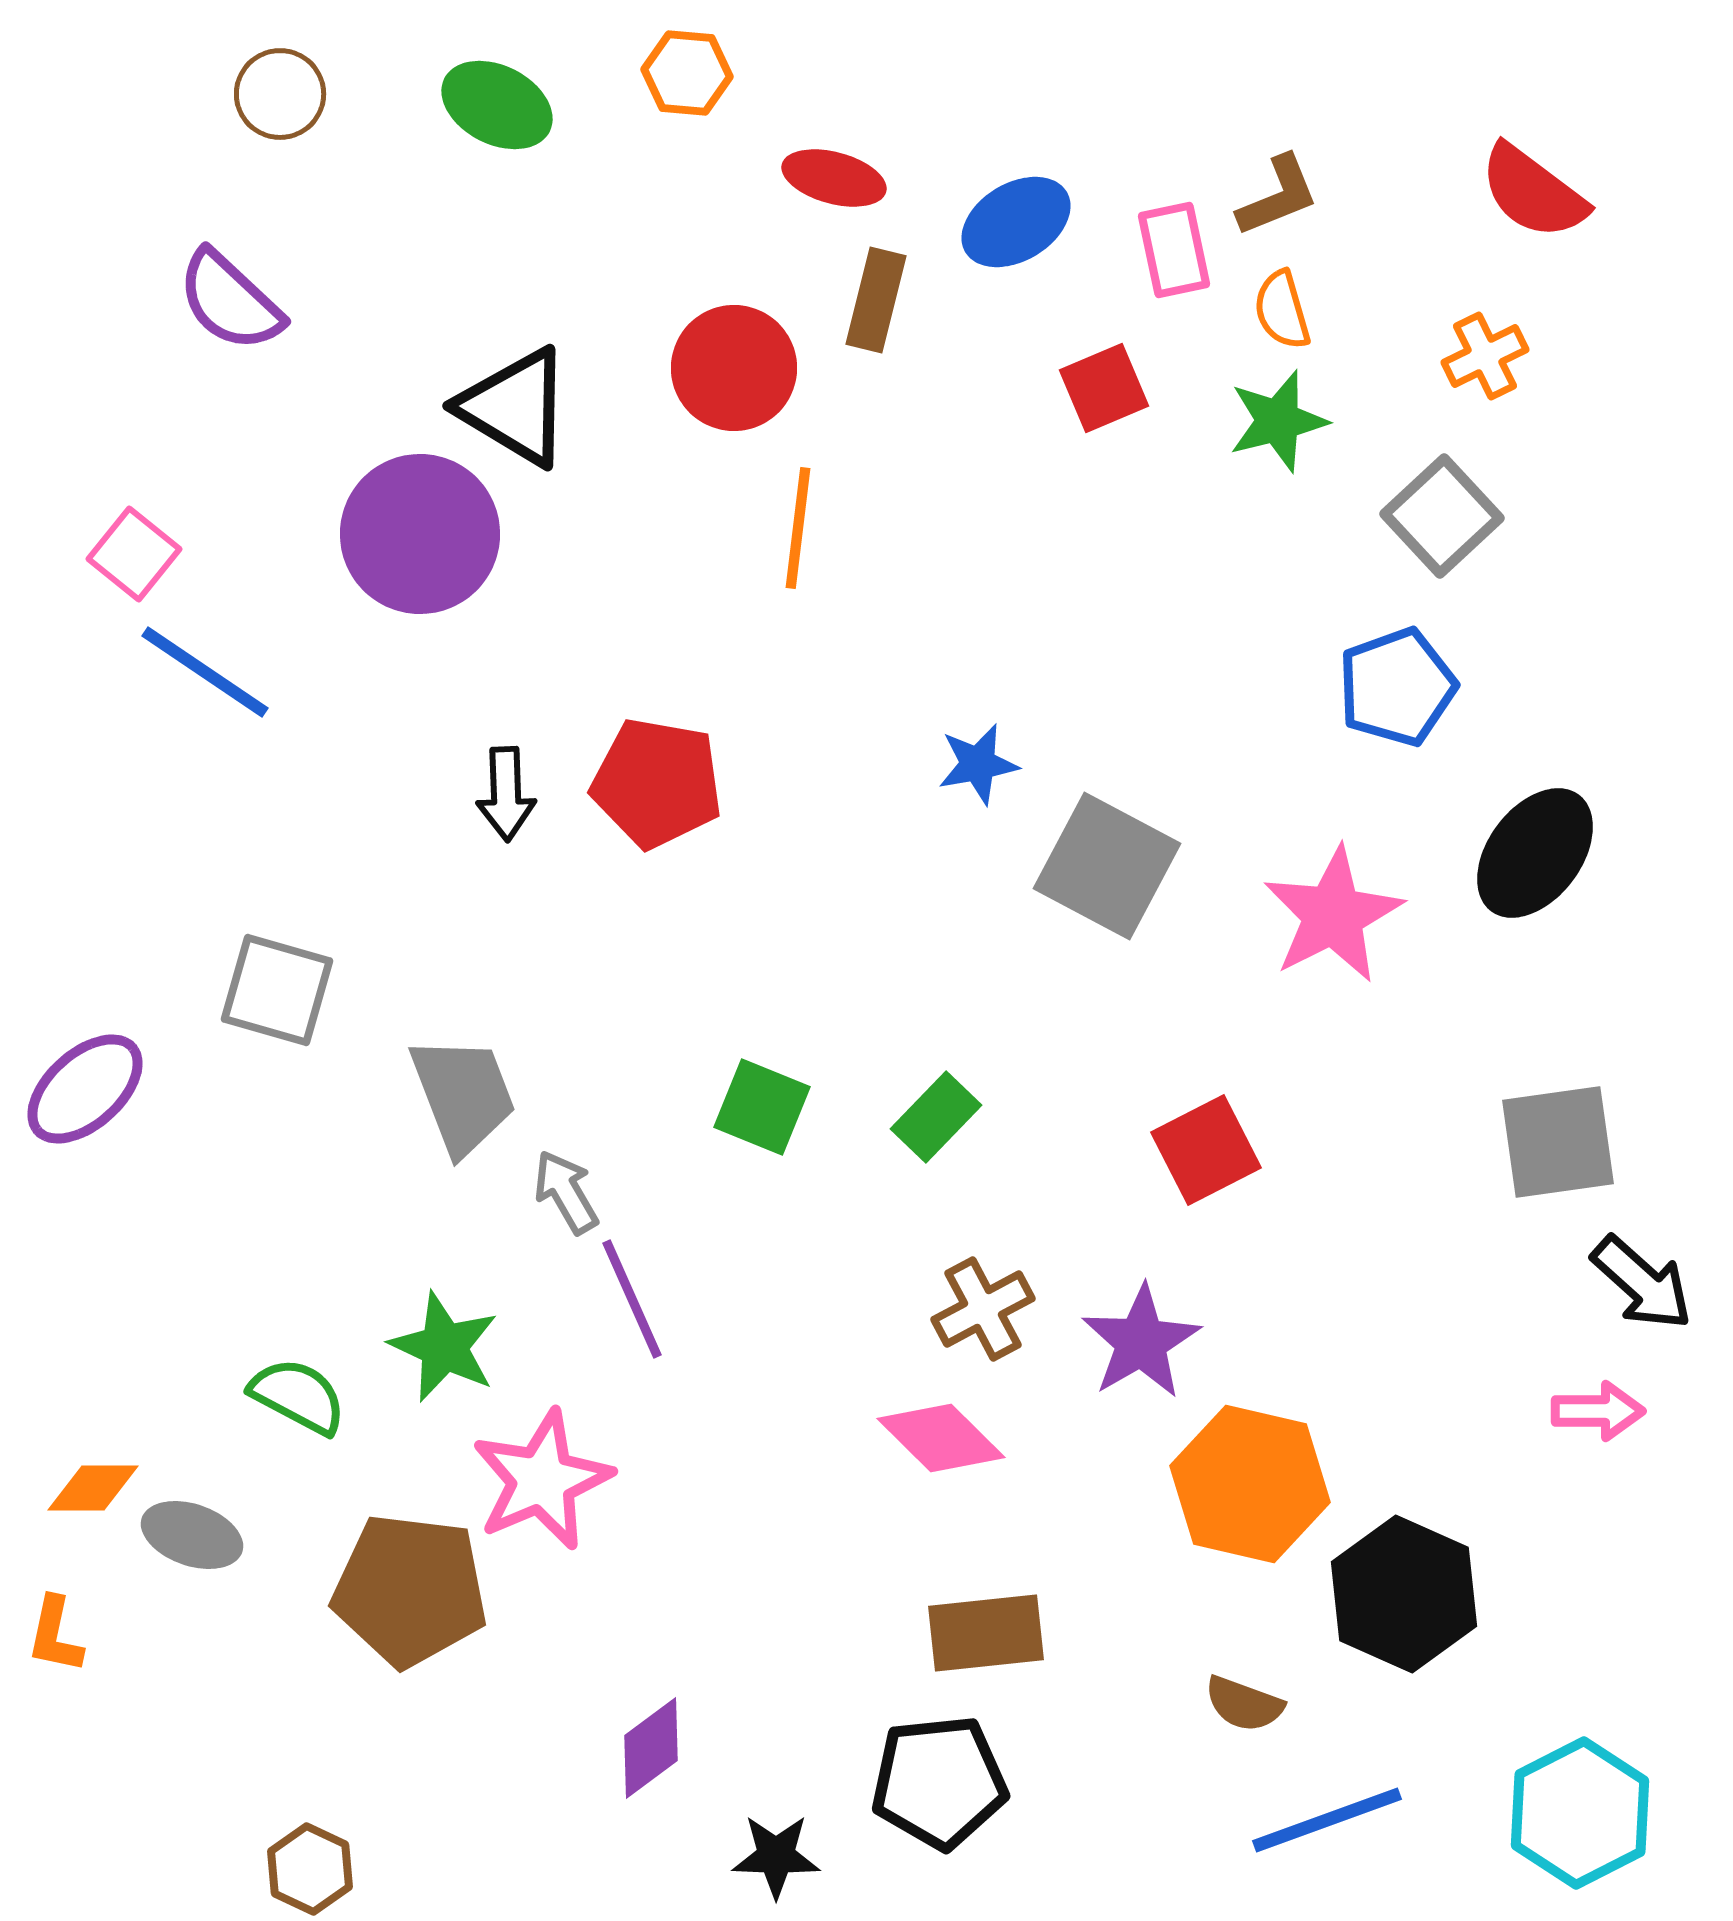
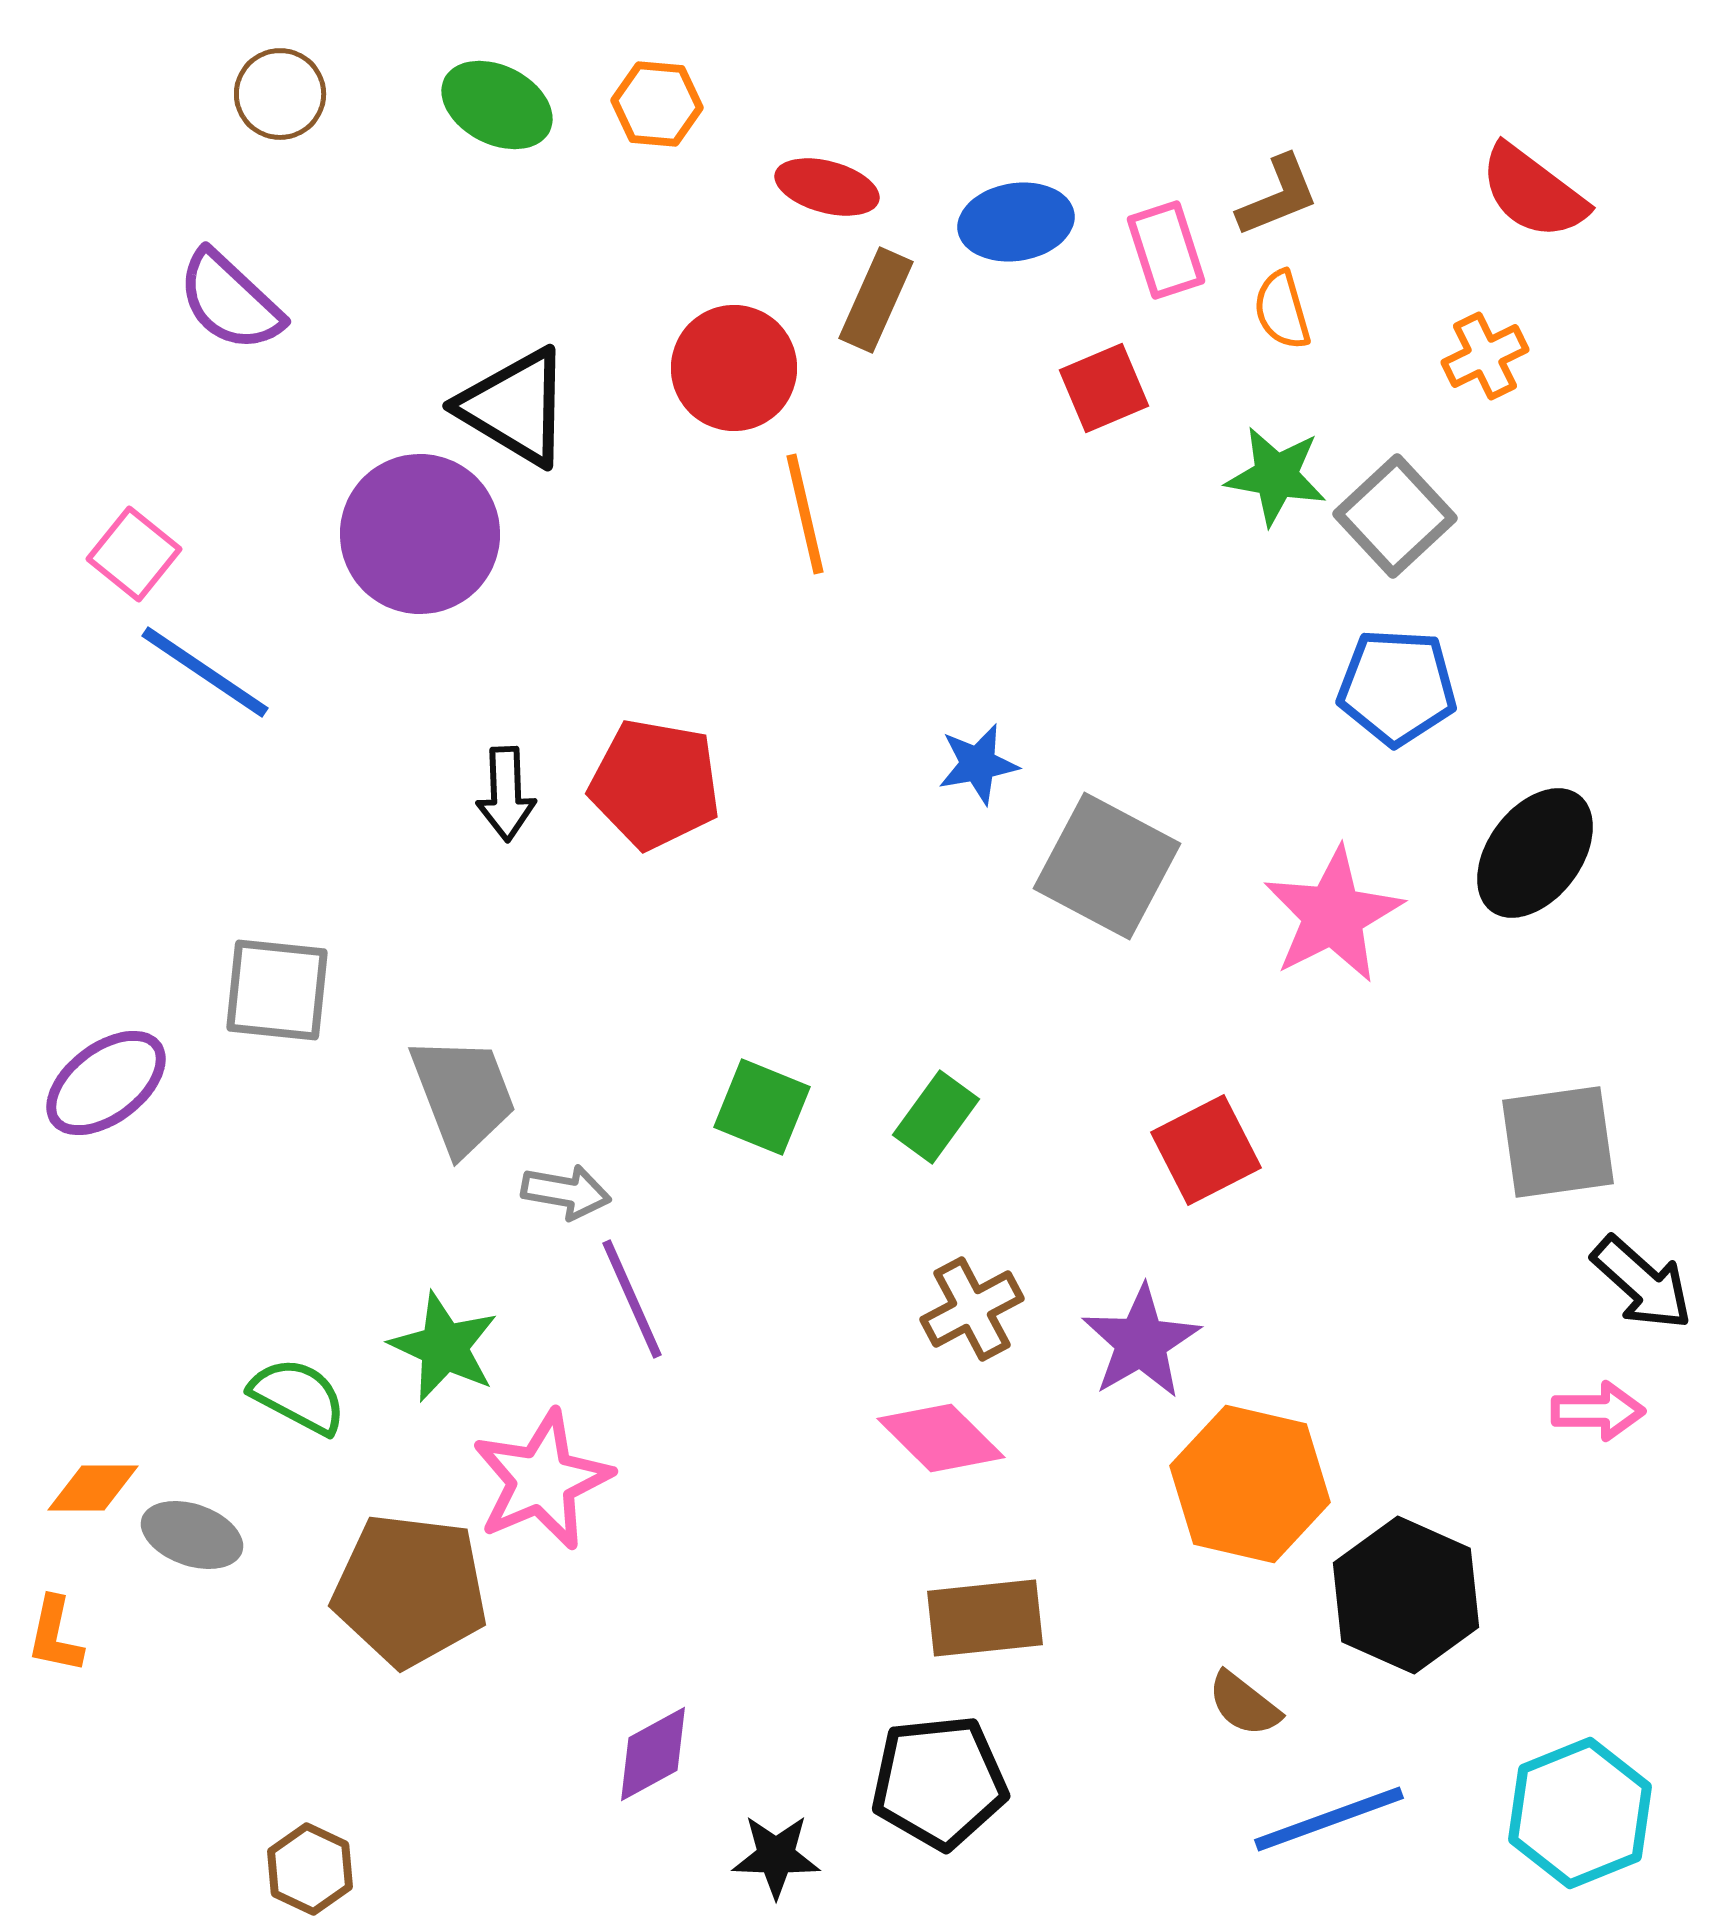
orange hexagon at (687, 73): moved 30 px left, 31 px down
red ellipse at (834, 178): moved 7 px left, 9 px down
blue ellipse at (1016, 222): rotated 22 degrees clockwise
pink rectangle at (1174, 250): moved 8 px left; rotated 6 degrees counterclockwise
brown rectangle at (876, 300): rotated 10 degrees clockwise
green star at (1278, 421): moved 2 px left, 55 px down; rotated 24 degrees clockwise
gray square at (1442, 516): moved 47 px left
orange line at (798, 528): moved 7 px right, 14 px up; rotated 20 degrees counterclockwise
blue pentagon at (1397, 687): rotated 23 degrees clockwise
red pentagon at (657, 783): moved 2 px left, 1 px down
gray square at (277, 990): rotated 10 degrees counterclockwise
purple ellipse at (85, 1089): moved 21 px right, 6 px up; rotated 5 degrees clockwise
green rectangle at (936, 1117): rotated 8 degrees counterclockwise
gray arrow at (566, 1192): rotated 130 degrees clockwise
brown cross at (983, 1309): moved 11 px left
black hexagon at (1404, 1594): moved 2 px right, 1 px down
brown rectangle at (986, 1633): moved 1 px left, 15 px up
brown semicircle at (1244, 1704): rotated 18 degrees clockwise
purple diamond at (651, 1748): moved 2 px right, 6 px down; rotated 8 degrees clockwise
cyan hexagon at (1580, 1813): rotated 5 degrees clockwise
blue line at (1327, 1820): moved 2 px right, 1 px up
